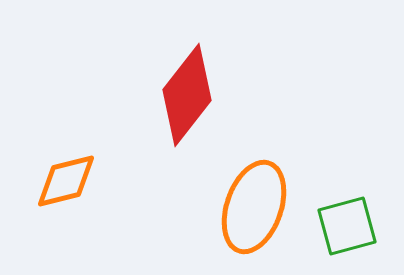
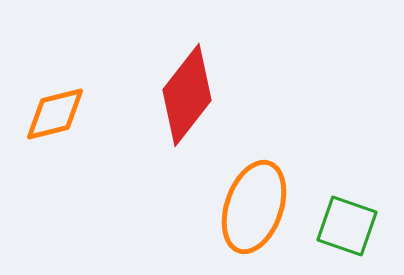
orange diamond: moved 11 px left, 67 px up
green square: rotated 34 degrees clockwise
